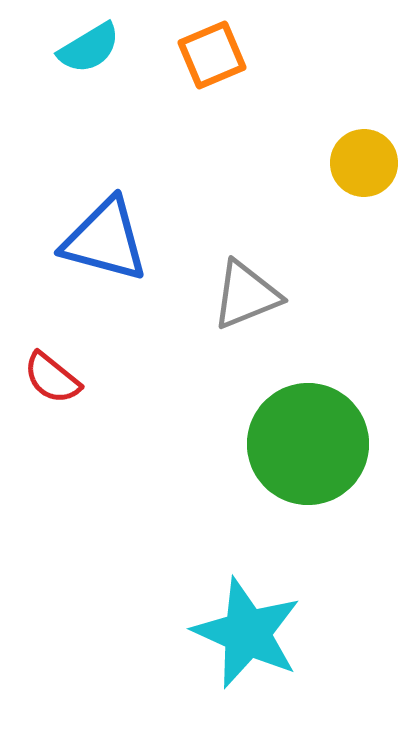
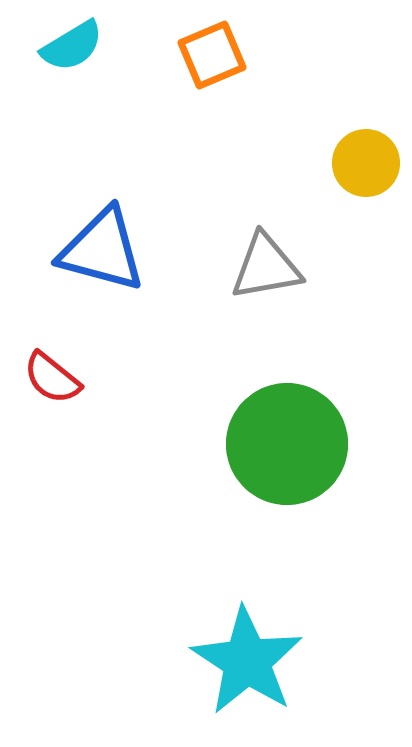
cyan semicircle: moved 17 px left, 2 px up
yellow circle: moved 2 px right
blue triangle: moved 3 px left, 10 px down
gray triangle: moved 20 px right, 28 px up; rotated 12 degrees clockwise
green circle: moved 21 px left
cyan star: moved 28 px down; rotated 9 degrees clockwise
